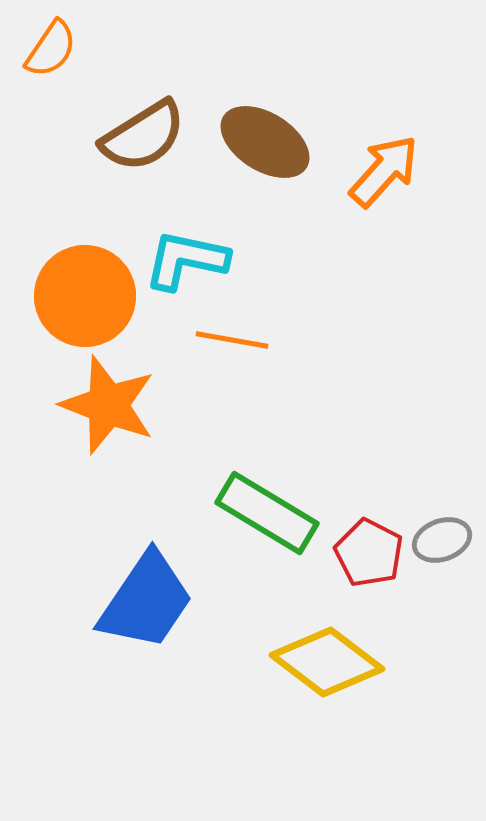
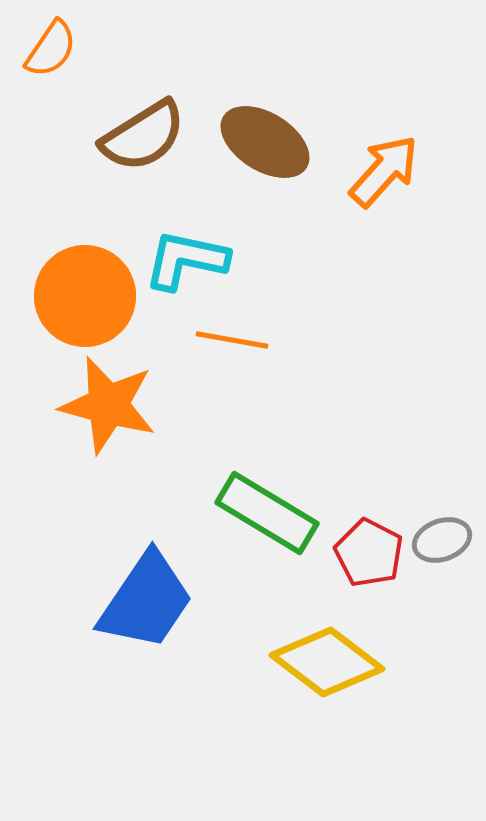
orange star: rotated 6 degrees counterclockwise
